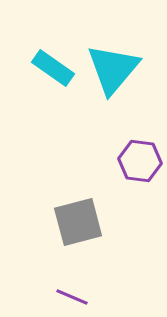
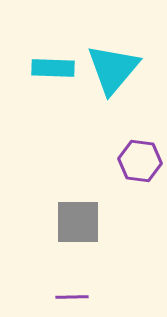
cyan rectangle: rotated 33 degrees counterclockwise
gray square: rotated 15 degrees clockwise
purple line: rotated 24 degrees counterclockwise
